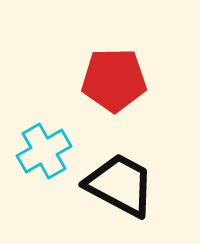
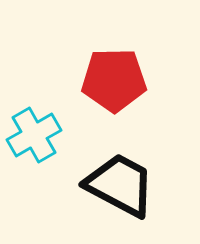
cyan cross: moved 10 px left, 16 px up
